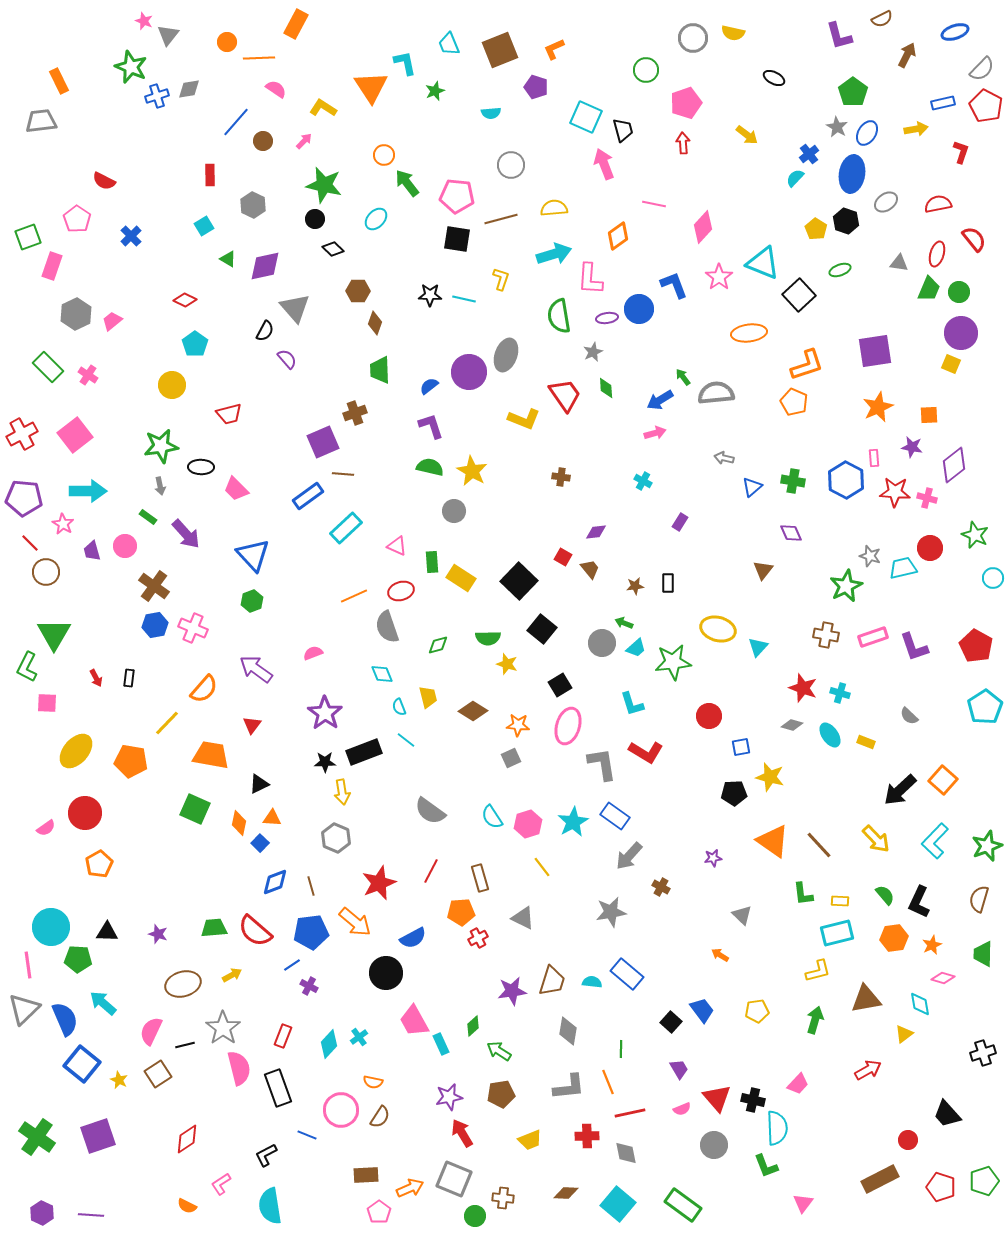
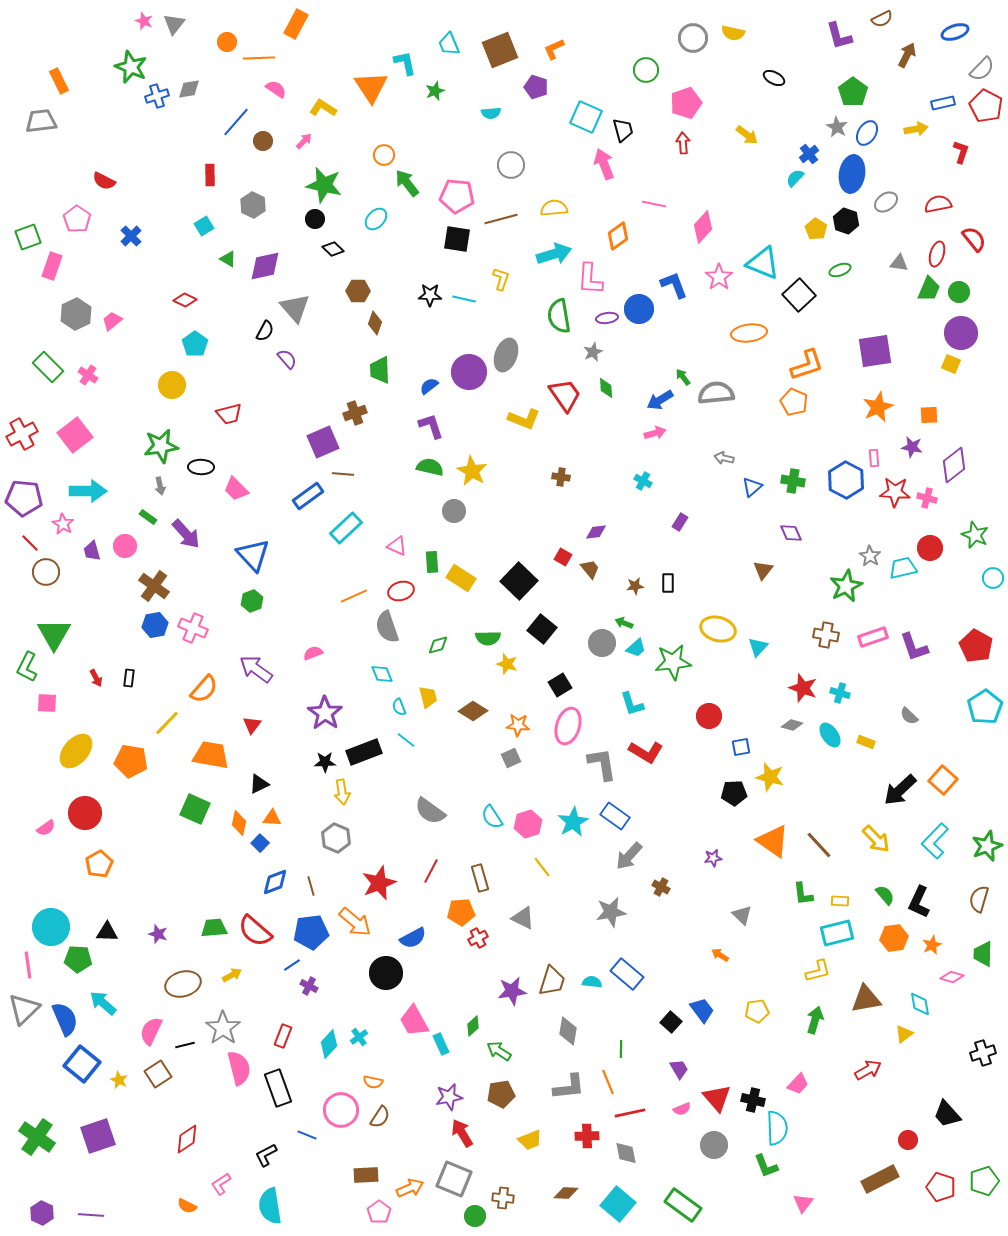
gray triangle at (168, 35): moved 6 px right, 11 px up
gray star at (870, 556): rotated 15 degrees clockwise
pink diamond at (943, 978): moved 9 px right, 1 px up
